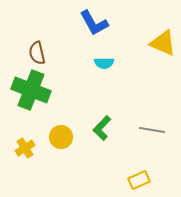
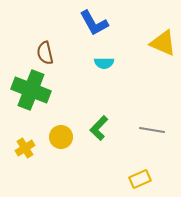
brown semicircle: moved 8 px right
green L-shape: moved 3 px left
yellow rectangle: moved 1 px right, 1 px up
